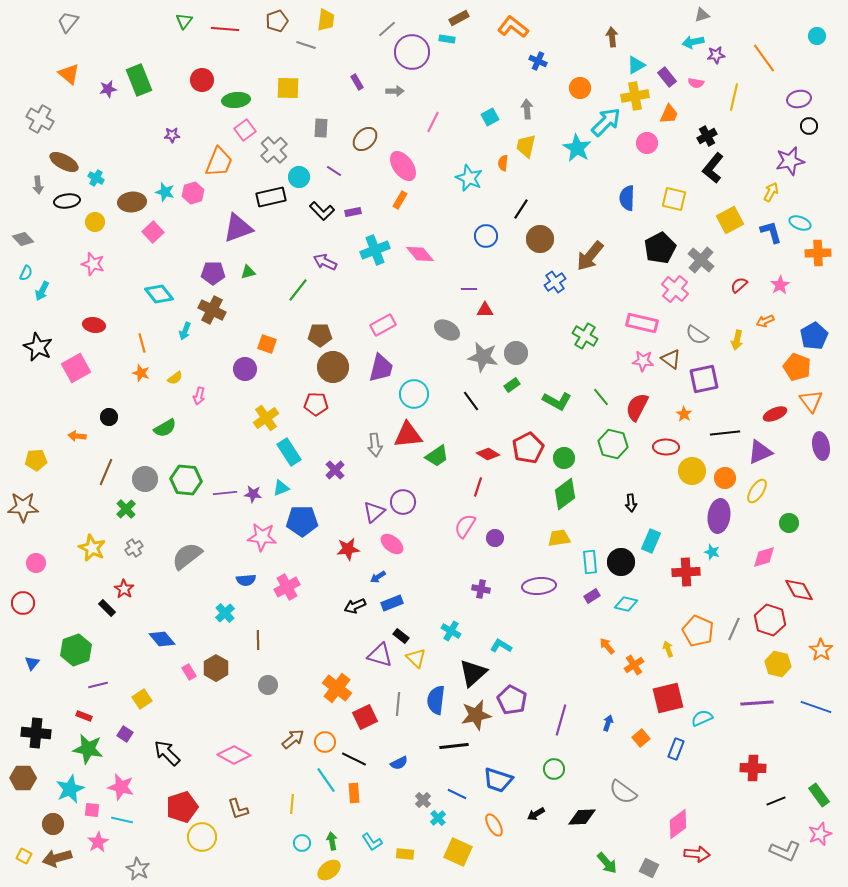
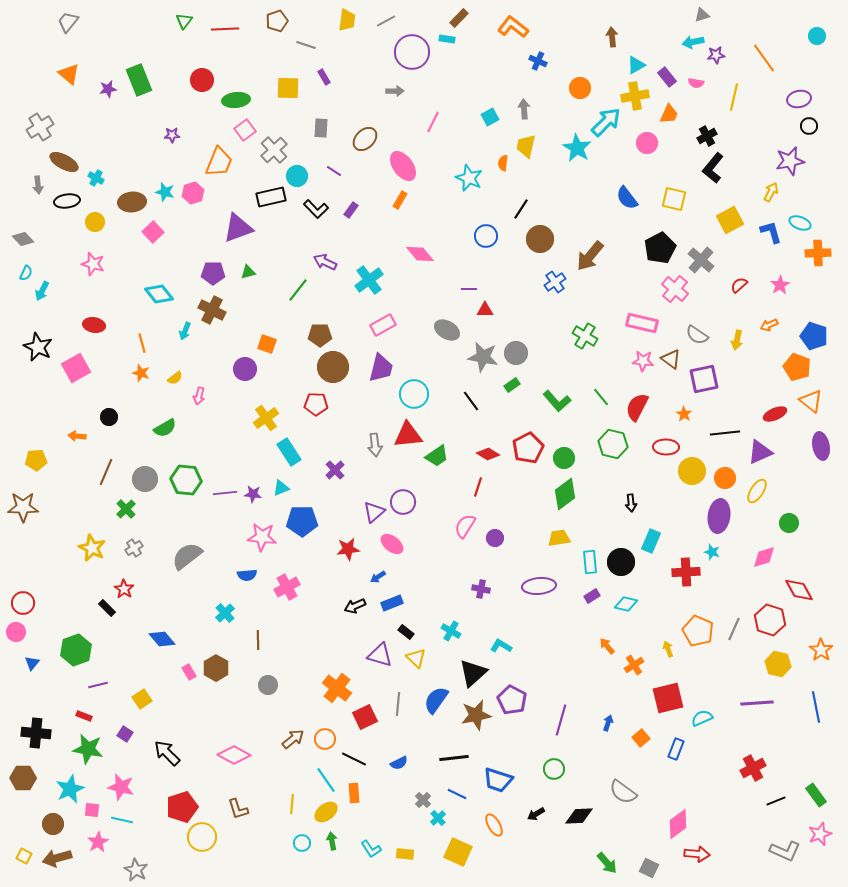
brown rectangle at (459, 18): rotated 18 degrees counterclockwise
yellow trapezoid at (326, 20): moved 21 px right
red line at (225, 29): rotated 8 degrees counterclockwise
gray line at (387, 29): moved 1 px left, 8 px up; rotated 12 degrees clockwise
purple rectangle at (357, 82): moved 33 px left, 5 px up
gray arrow at (527, 109): moved 3 px left
gray cross at (40, 119): moved 8 px down; rotated 28 degrees clockwise
cyan circle at (299, 177): moved 2 px left, 1 px up
blue semicircle at (627, 198): rotated 40 degrees counterclockwise
black L-shape at (322, 211): moved 6 px left, 2 px up
purple rectangle at (353, 212): moved 2 px left, 2 px up; rotated 42 degrees counterclockwise
cyan cross at (375, 250): moved 6 px left, 30 px down; rotated 16 degrees counterclockwise
orange arrow at (765, 321): moved 4 px right, 4 px down
blue pentagon at (814, 336): rotated 24 degrees counterclockwise
green L-shape at (557, 401): rotated 20 degrees clockwise
orange triangle at (811, 401): rotated 15 degrees counterclockwise
pink circle at (36, 563): moved 20 px left, 69 px down
blue semicircle at (246, 580): moved 1 px right, 5 px up
black rectangle at (401, 636): moved 5 px right, 4 px up
blue semicircle at (436, 700): rotated 28 degrees clockwise
blue line at (816, 707): rotated 60 degrees clockwise
orange circle at (325, 742): moved 3 px up
black line at (454, 746): moved 12 px down
red cross at (753, 768): rotated 30 degrees counterclockwise
green rectangle at (819, 795): moved 3 px left
black diamond at (582, 817): moved 3 px left, 1 px up
cyan L-shape at (372, 842): moved 1 px left, 7 px down
gray star at (138, 869): moved 2 px left, 1 px down
yellow ellipse at (329, 870): moved 3 px left, 58 px up
